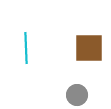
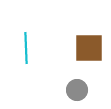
gray circle: moved 5 px up
